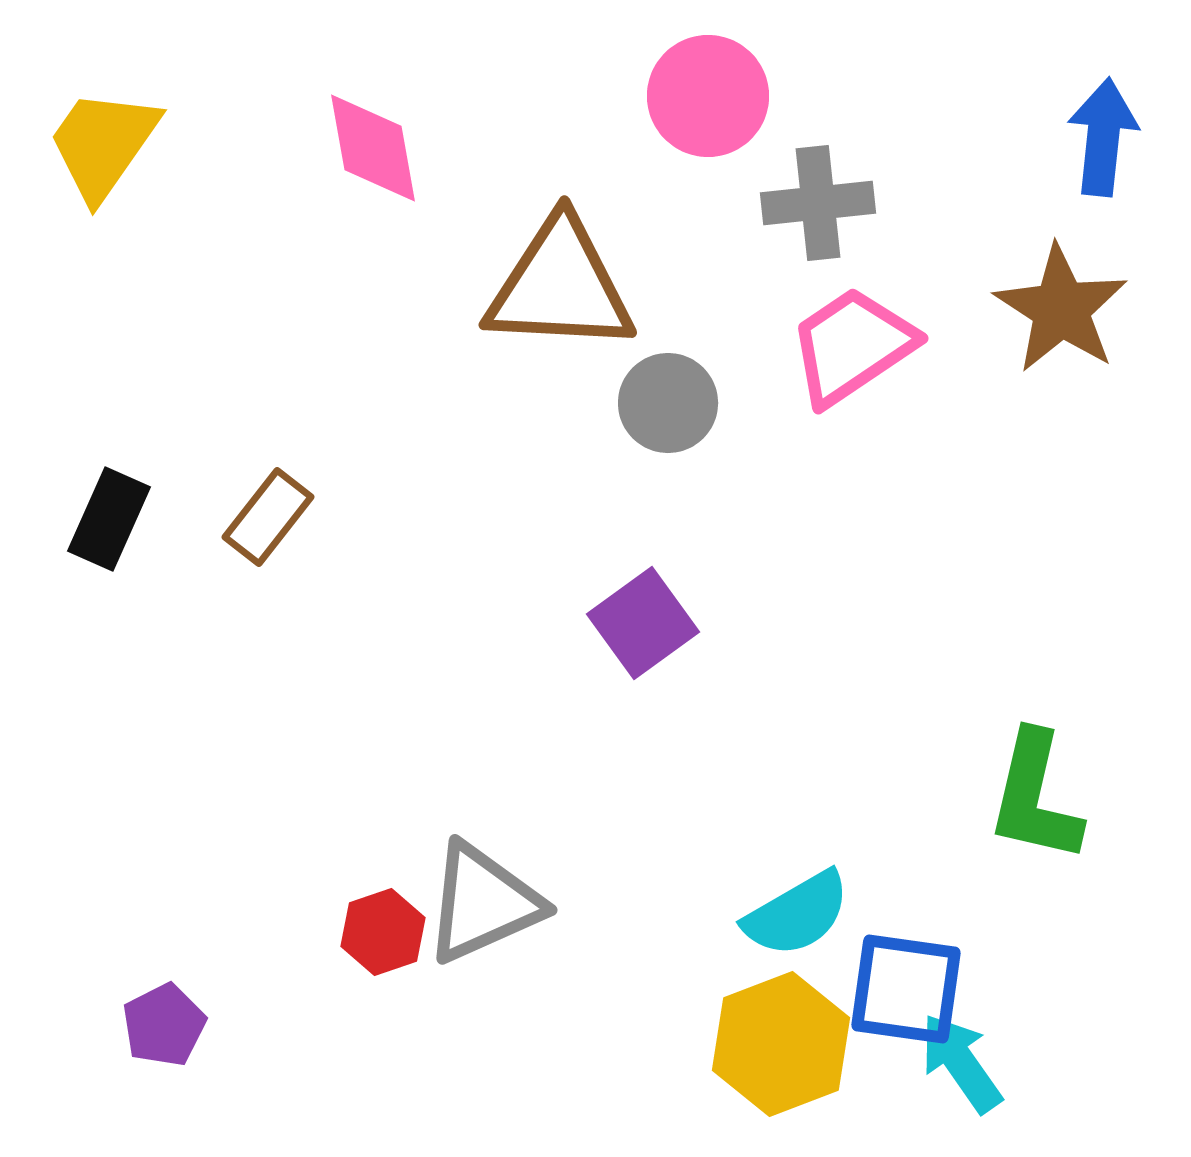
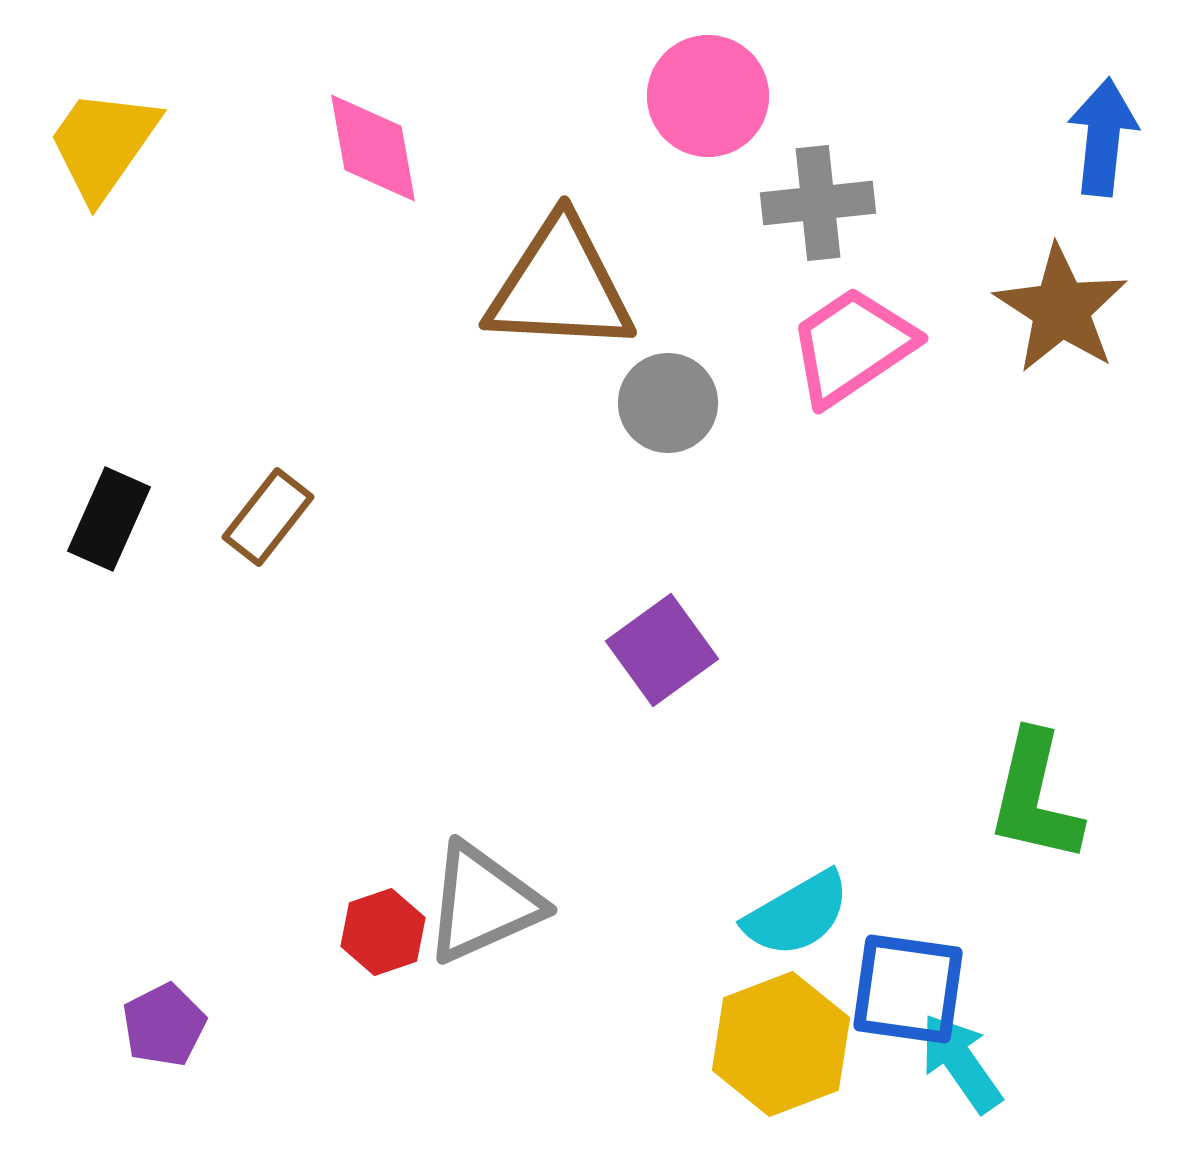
purple square: moved 19 px right, 27 px down
blue square: moved 2 px right
